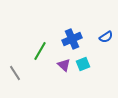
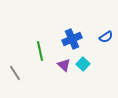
green line: rotated 42 degrees counterclockwise
cyan square: rotated 24 degrees counterclockwise
